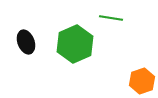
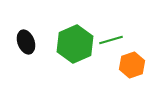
green line: moved 22 px down; rotated 25 degrees counterclockwise
orange hexagon: moved 10 px left, 16 px up
